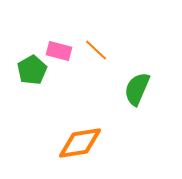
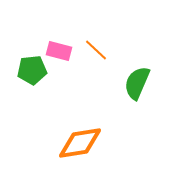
green pentagon: rotated 24 degrees clockwise
green semicircle: moved 6 px up
